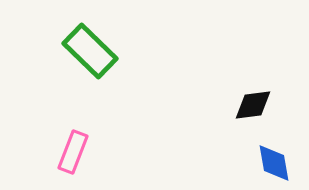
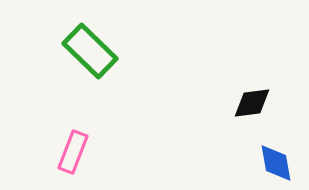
black diamond: moved 1 px left, 2 px up
blue diamond: moved 2 px right
